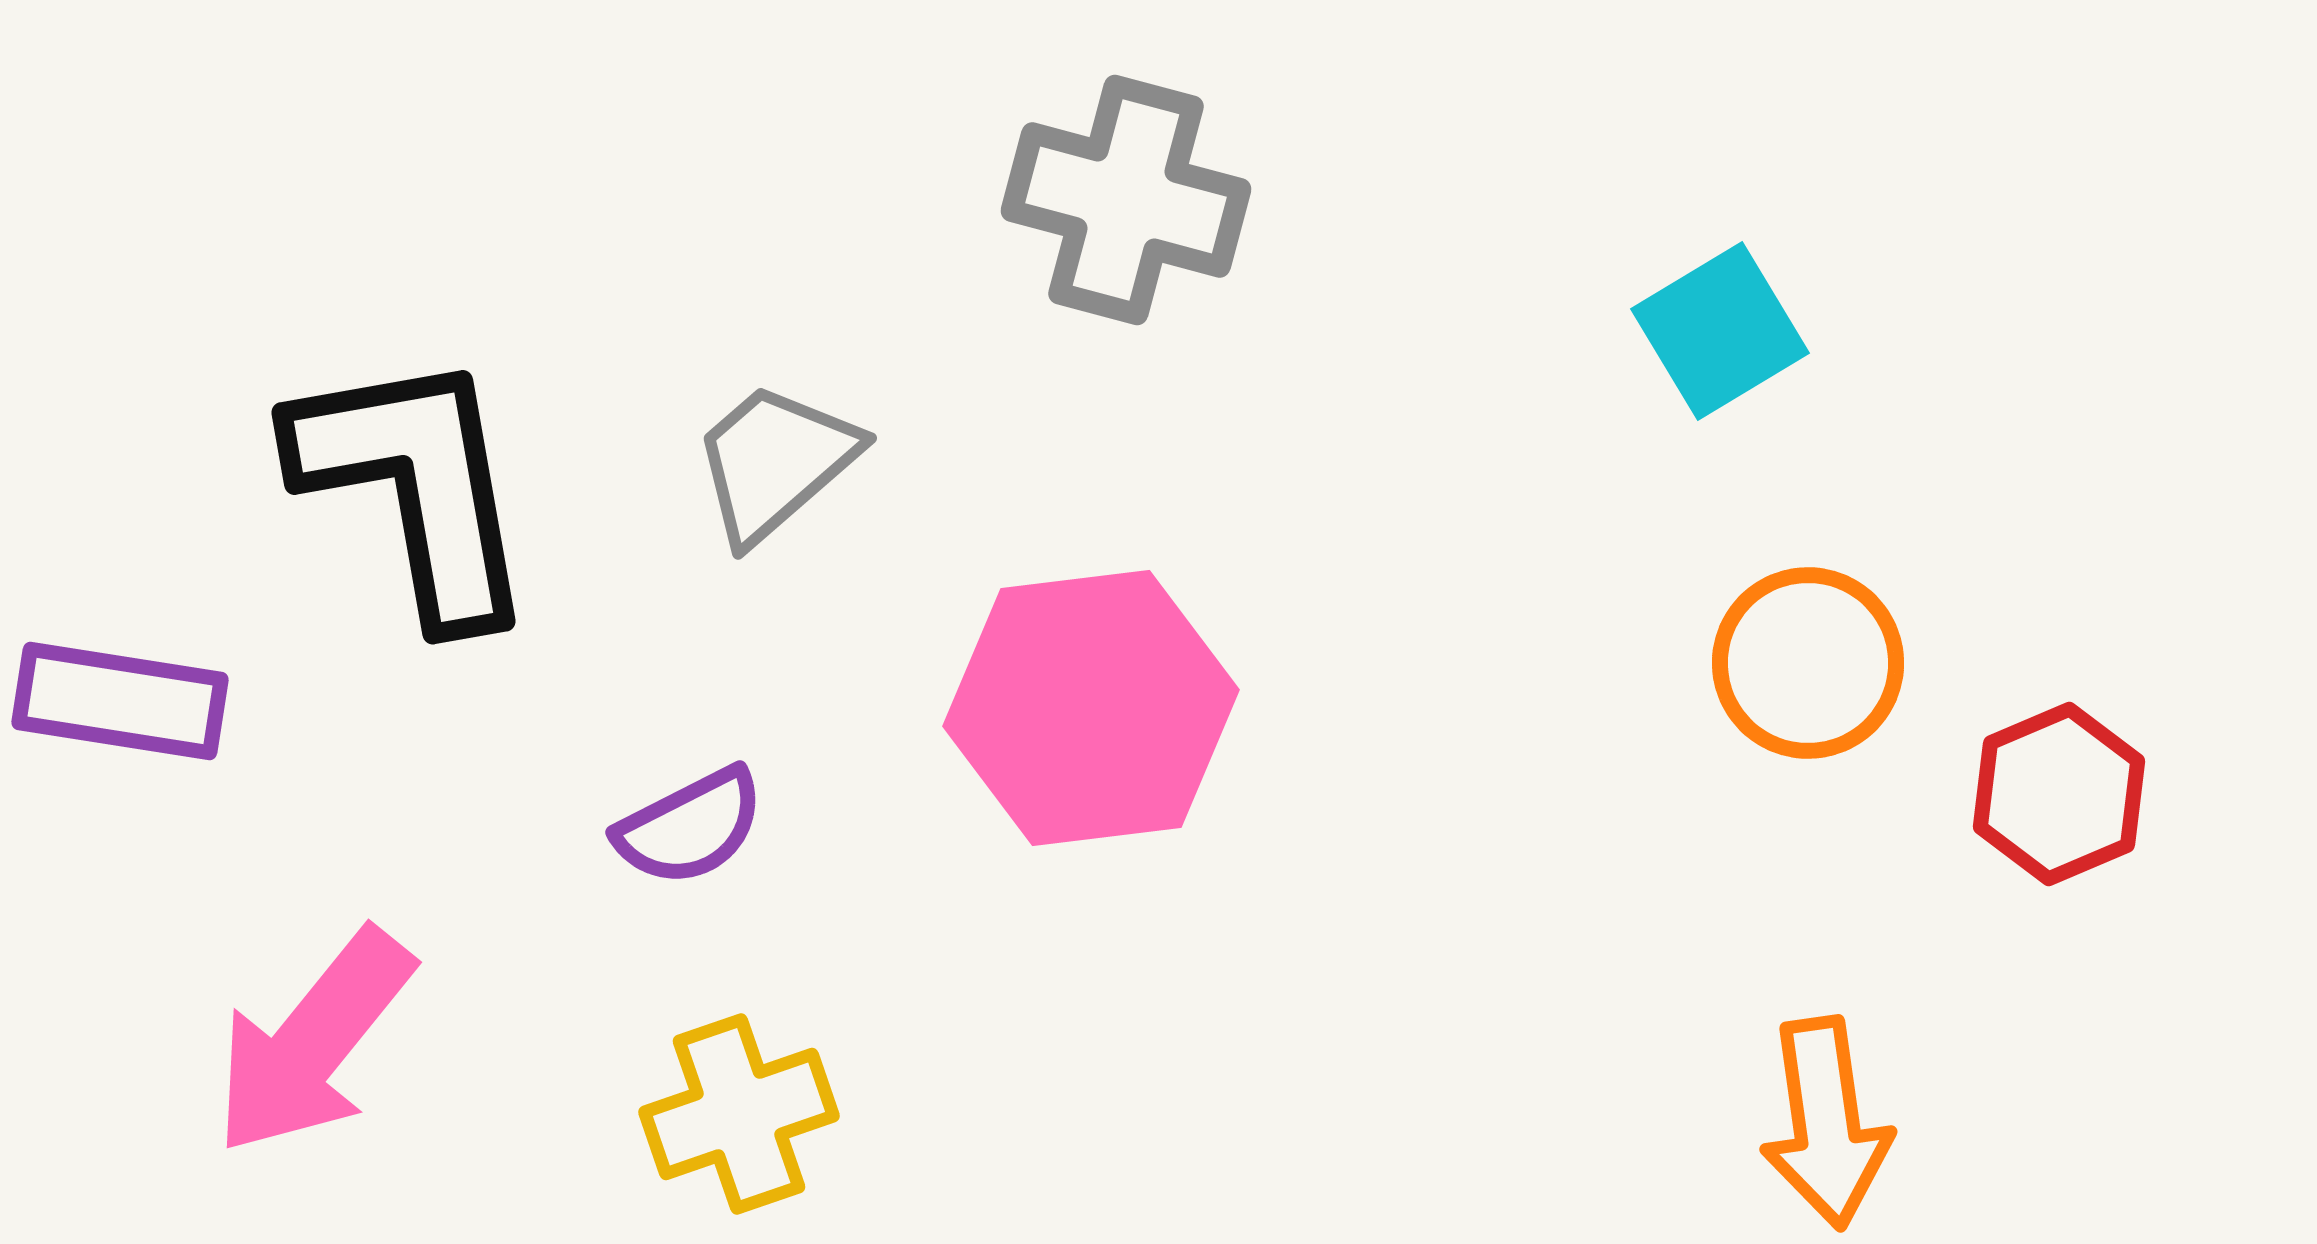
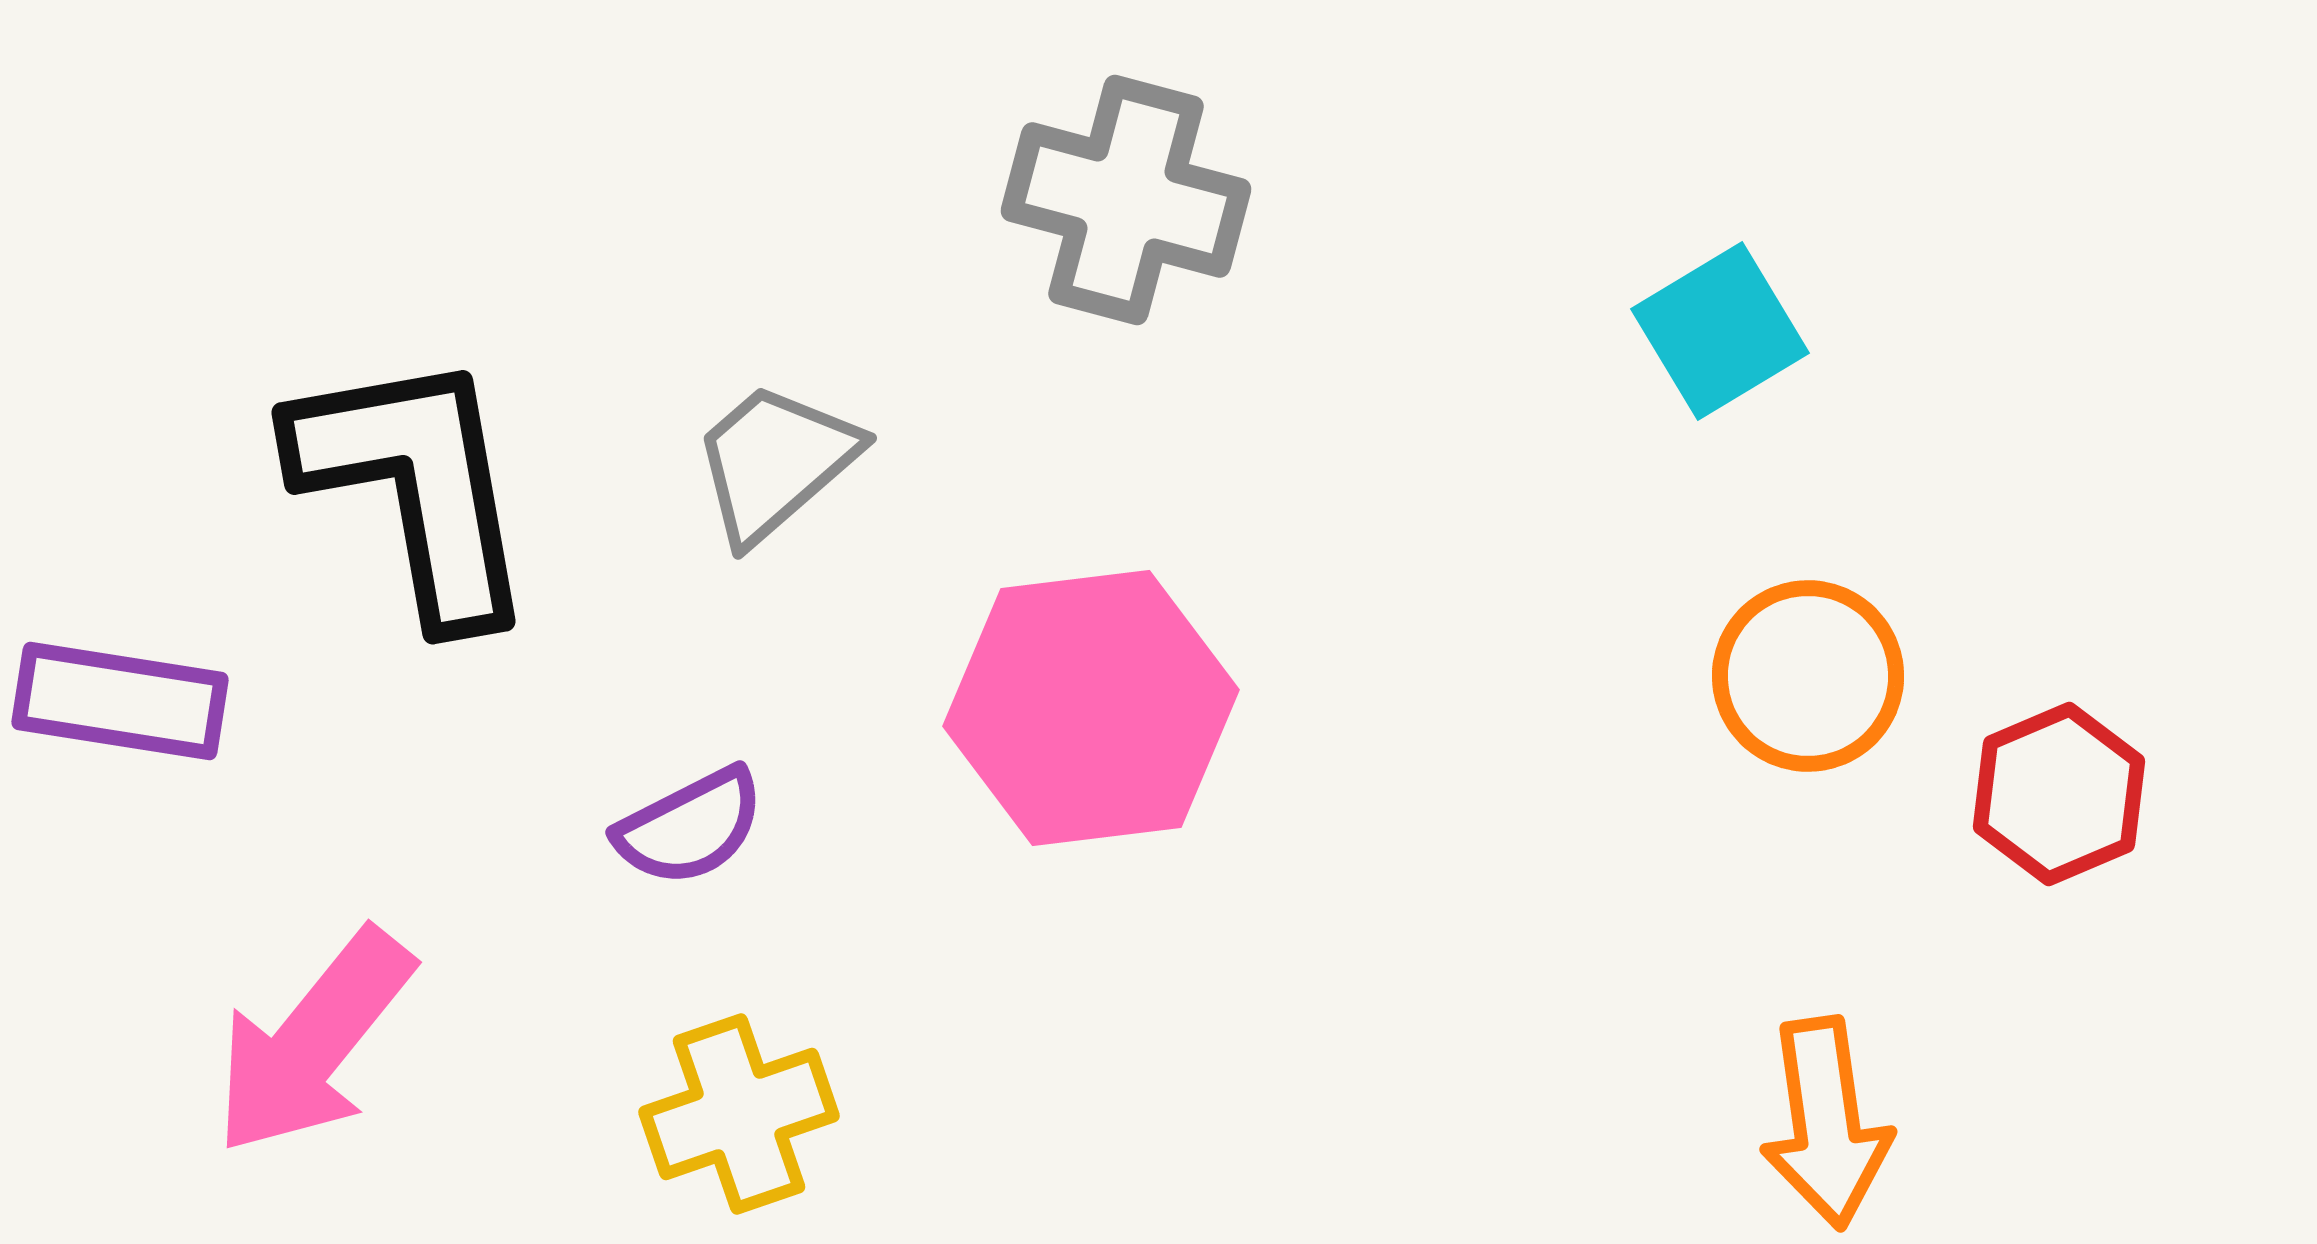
orange circle: moved 13 px down
